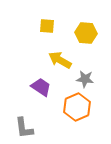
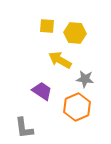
yellow hexagon: moved 11 px left
purple trapezoid: moved 1 px right, 4 px down
